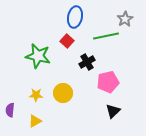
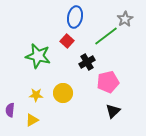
green line: rotated 25 degrees counterclockwise
yellow triangle: moved 3 px left, 1 px up
